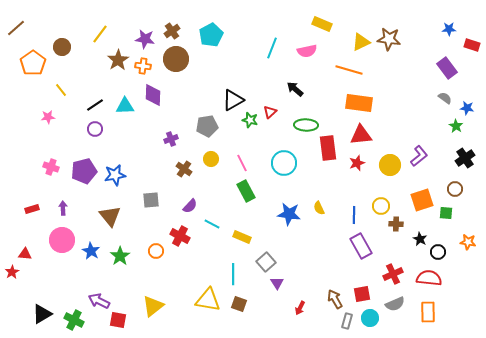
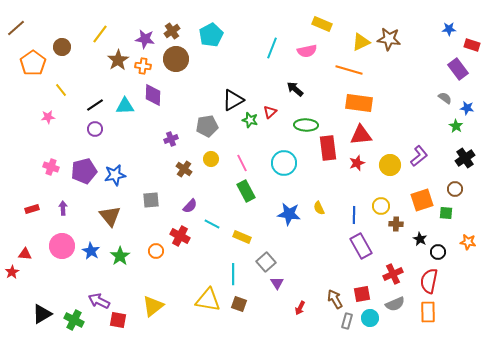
purple rectangle at (447, 68): moved 11 px right, 1 px down
pink circle at (62, 240): moved 6 px down
red semicircle at (429, 278): moved 3 px down; rotated 85 degrees counterclockwise
